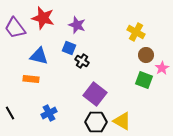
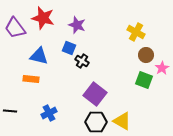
black line: moved 2 px up; rotated 56 degrees counterclockwise
